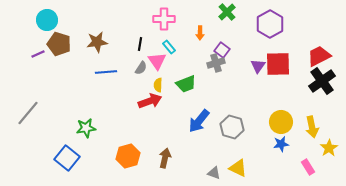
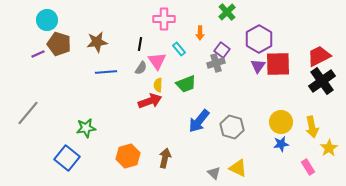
purple hexagon: moved 11 px left, 15 px down
cyan rectangle: moved 10 px right, 2 px down
gray triangle: rotated 24 degrees clockwise
